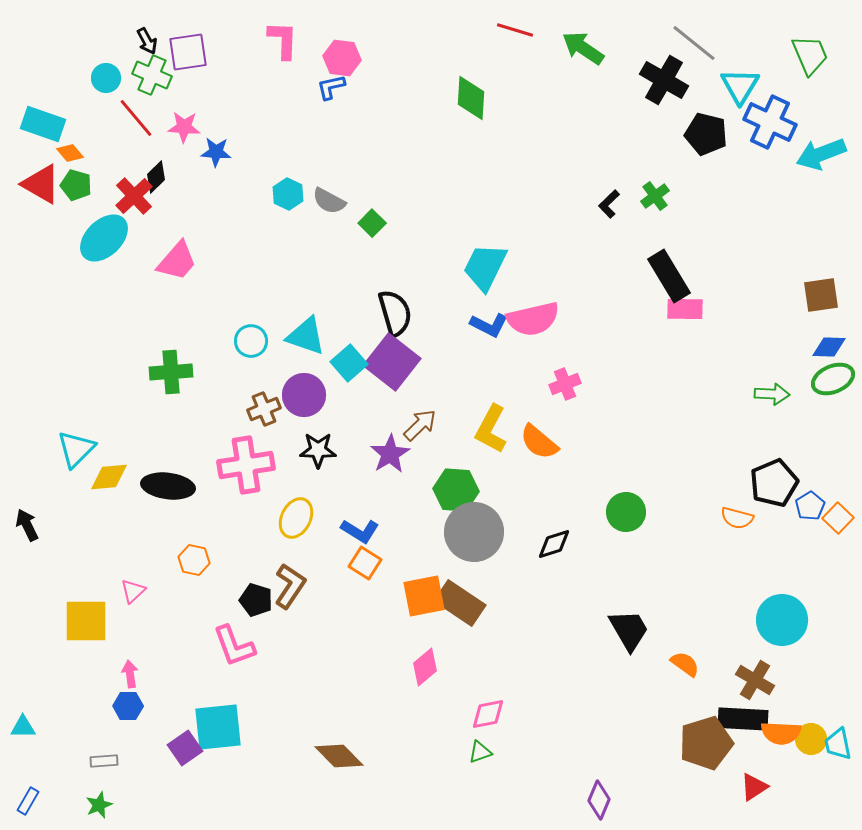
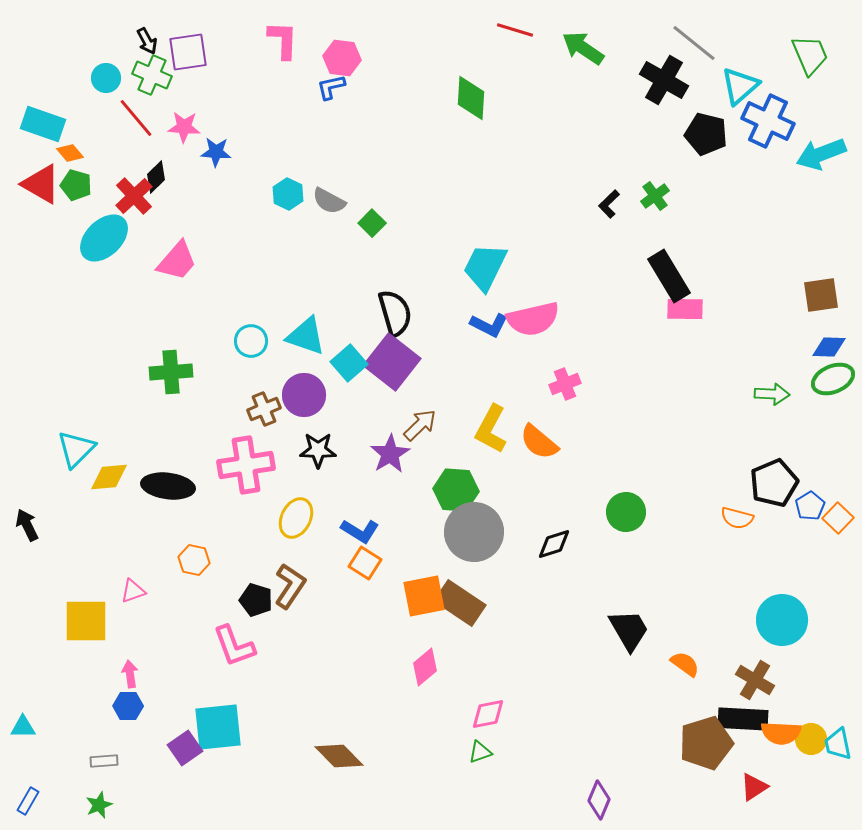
cyan triangle at (740, 86): rotated 18 degrees clockwise
blue cross at (770, 122): moved 2 px left, 1 px up
pink triangle at (133, 591): rotated 24 degrees clockwise
